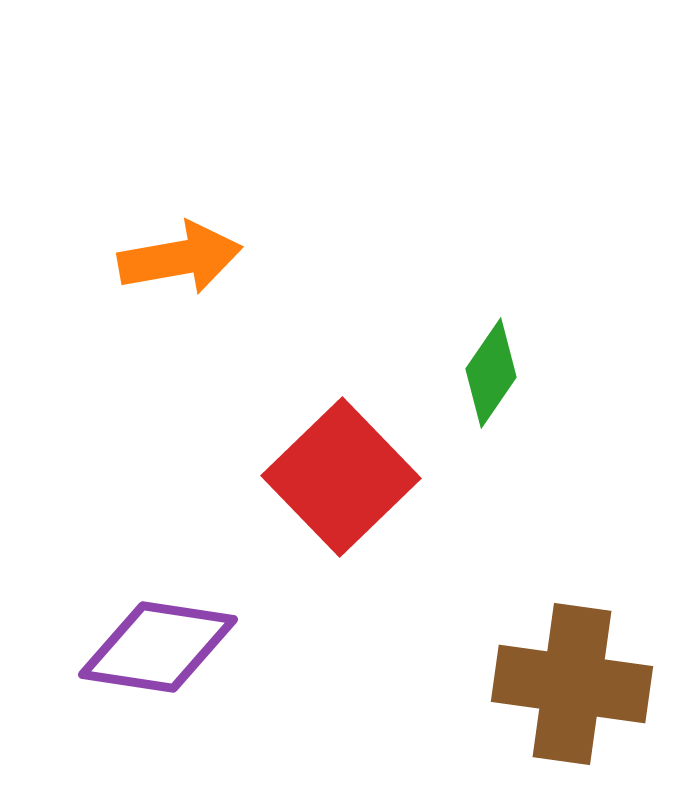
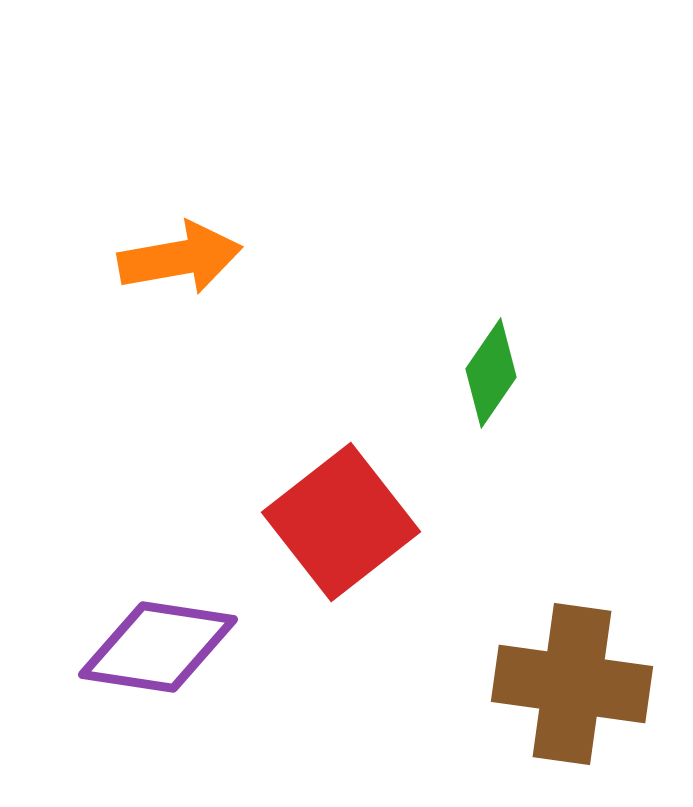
red square: moved 45 px down; rotated 6 degrees clockwise
